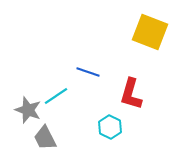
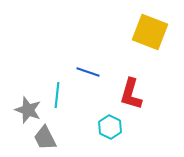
cyan line: moved 1 px right, 1 px up; rotated 50 degrees counterclockwise
